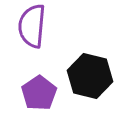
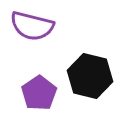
purple semicircle: rotated 81 degrees counterclockwise
